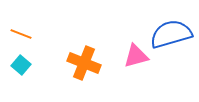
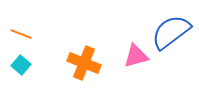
blue semicircle: moved 2 px up; rotated 21 degrees counterclockwise
